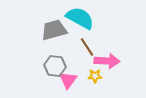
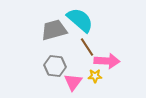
cyan semicircle: moved 2 px down; rotated 12 degrees clockwise
pink triangle: moved 5 px right, 2 px down
